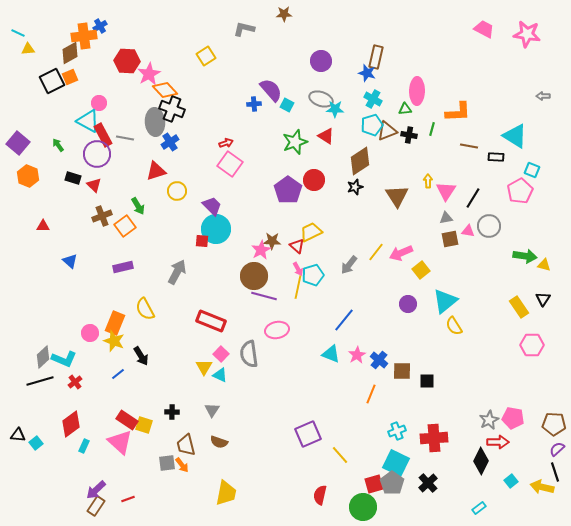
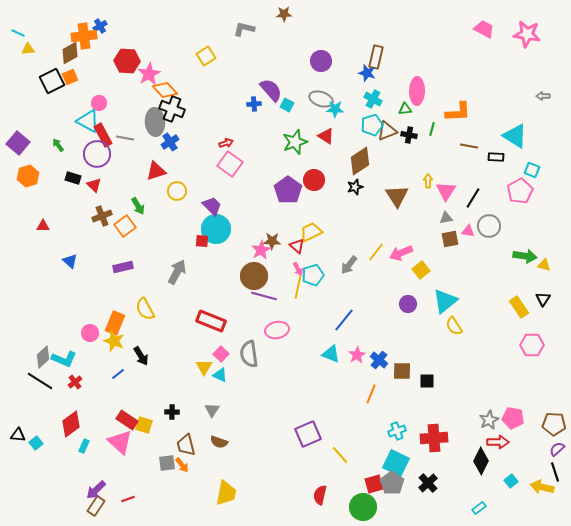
orange hexagon at (28, 176): rotated 20 degrees clockwise
black line at (40, 381): rotated 48 degrees clockwise
